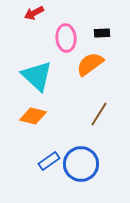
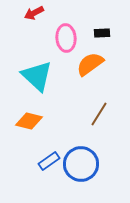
orange diamond: moved 4 px left, 5 px down
